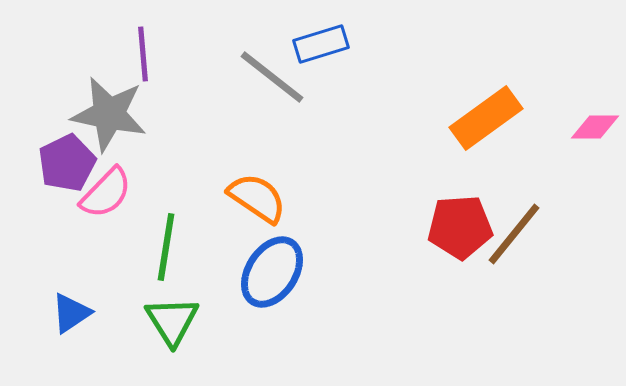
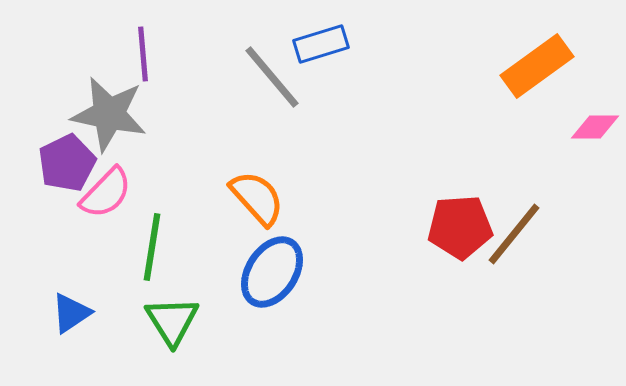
gray line: rotated 12 degrees clockwise
orange rectangle: moved 51 px right, 52 px up
orange semicircle: rotated 14 degrees clockwise
green line: moved 14 px left
